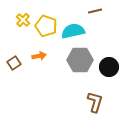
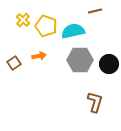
black circle: moved 3 px up
